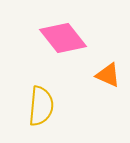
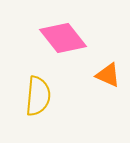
yellow semicircle: moved 3 px left, 10 px up
